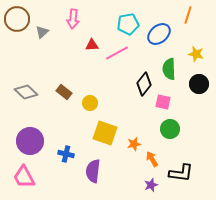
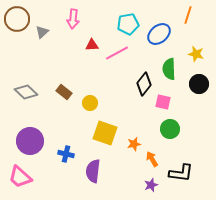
pink trapezoid: moved 4 px left; rotated 20 degrees counterclockwise
